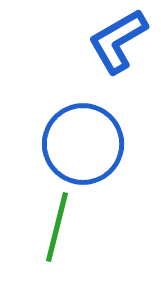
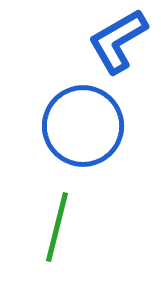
blue circle: moved 18 px up
